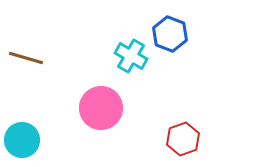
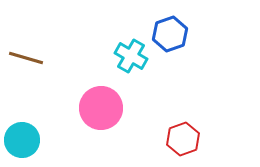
blue hexagon: rotated 20 degrees clockwise
